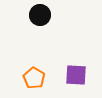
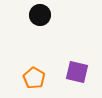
purple square: moved 1 px right, 3 px up; rotated 10 degrees clockwise
